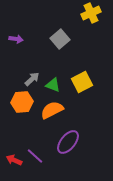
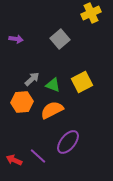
purple line: moved 3 px right
